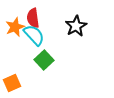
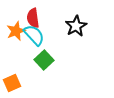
orange star: moved 1 px right, 4 px down
